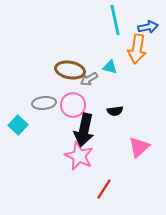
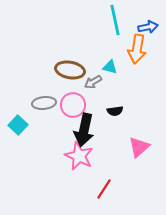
gray arrow: moved 4 px right, 3 px down
